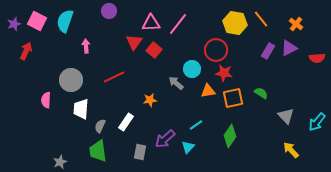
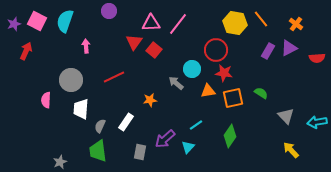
cyan arrow: rotated 42 degrees clockwise
